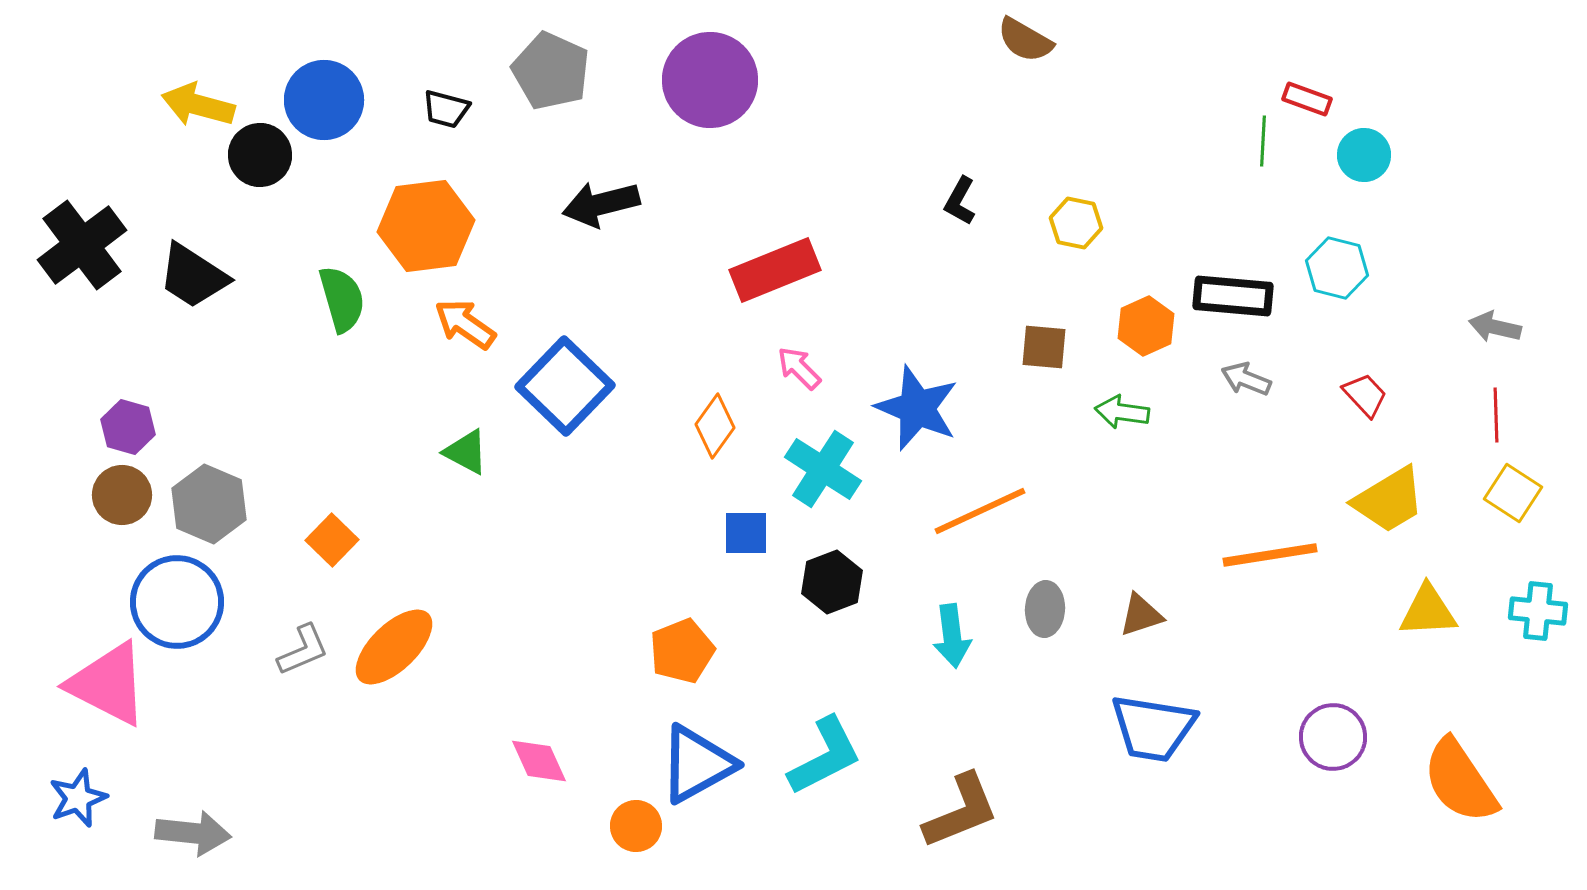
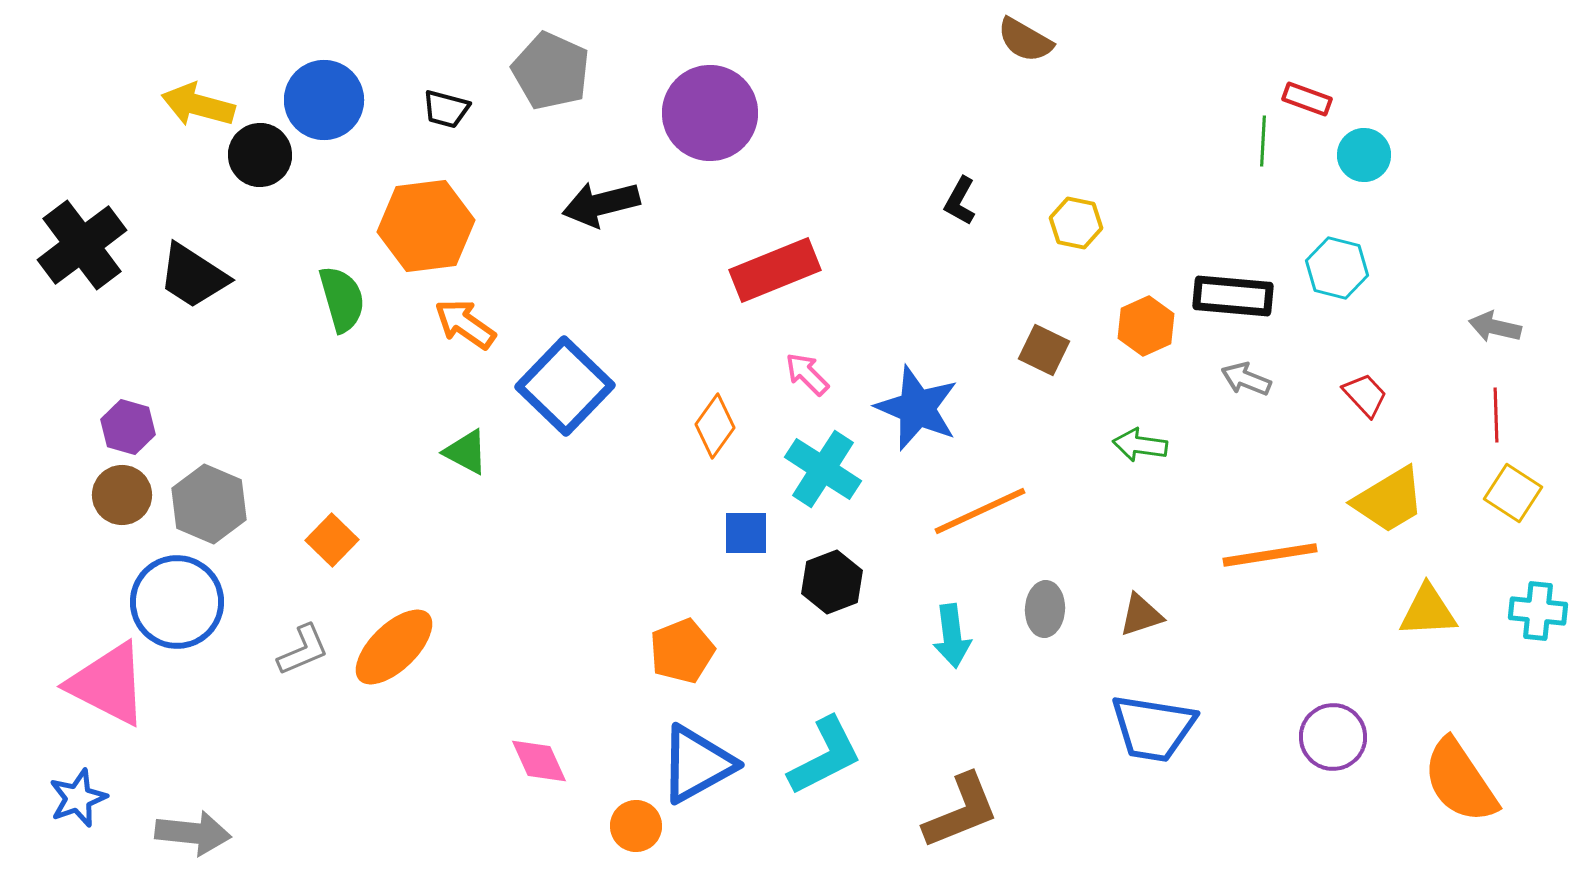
purple circle at (710, 80): moved 33 px down
brown square at (1044, 347): moved 3 px down; rotated 21 degrees clockwise
pink arrow at (799, 368): moved 8 px right, 6 px down
green arrow at (1122, 412): moved 18 px right, 33 px down
